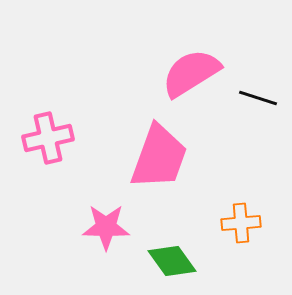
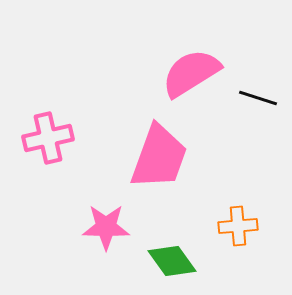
orange cross: moved 3 px left, 3 px down
